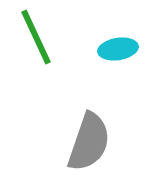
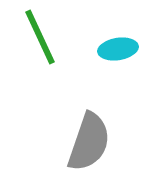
green line: moved 4 px right
